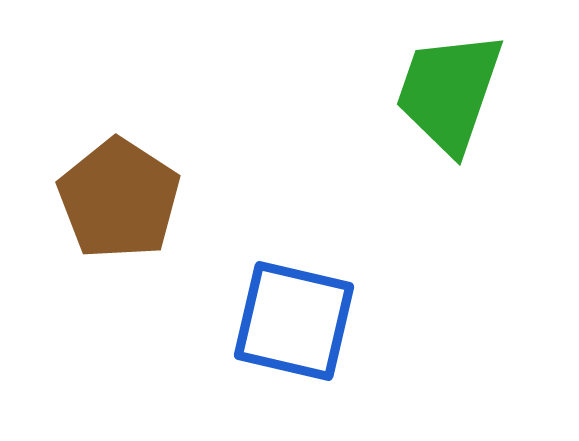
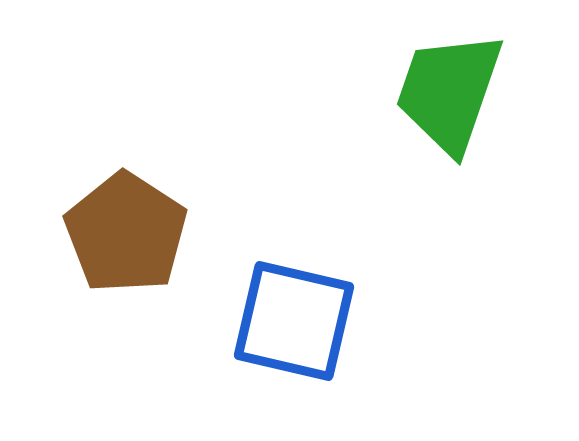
brown pentagon: moved 7 px right, 34 px down
